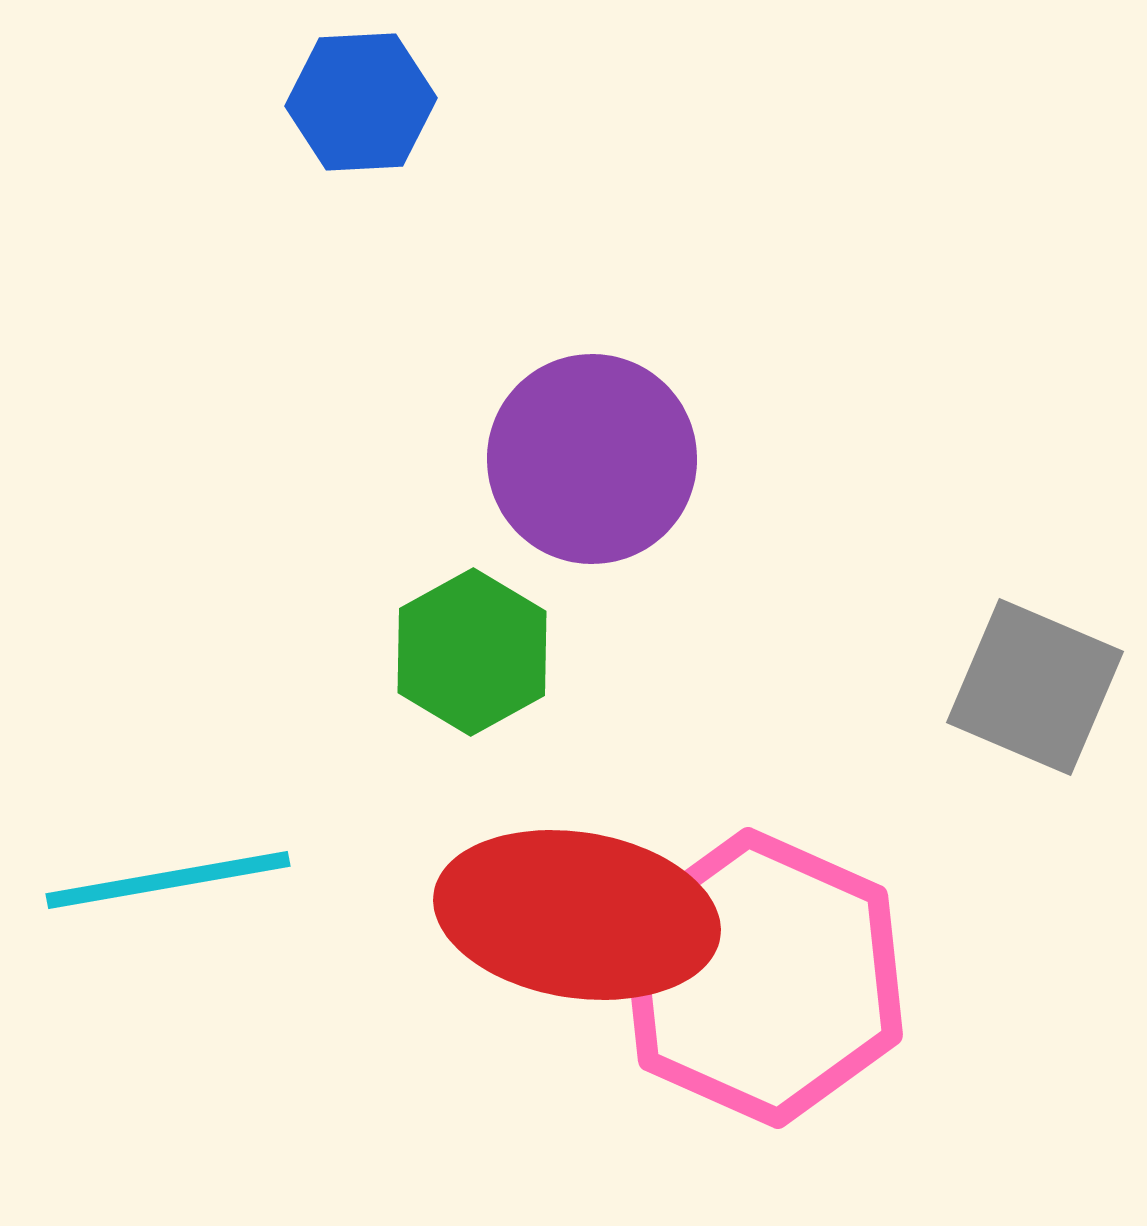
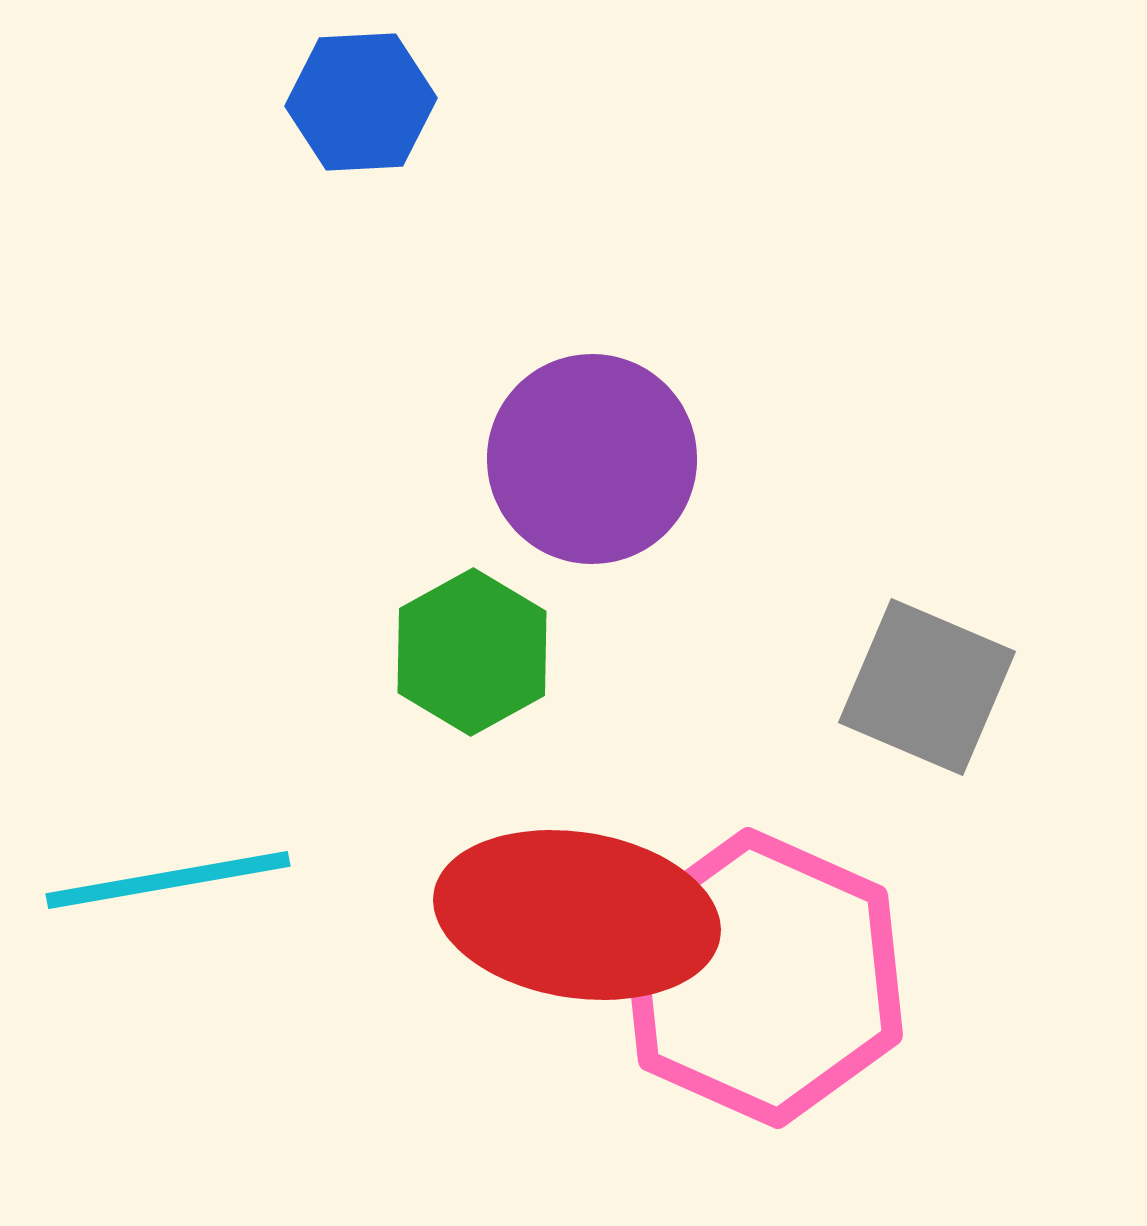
gray square: moved 108 px left
